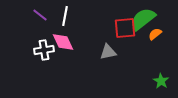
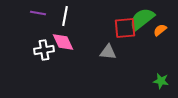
purple line: moved 2 px left, 2 px up; rotated 28 degrees counterclockwise
green semicircle: moved 1 px left
orange semicircle: moved 5 px right, 4 px up
gray triangle: rotated 18 degrees clockwise
green star: rotated 21 degrees counterclockwise
